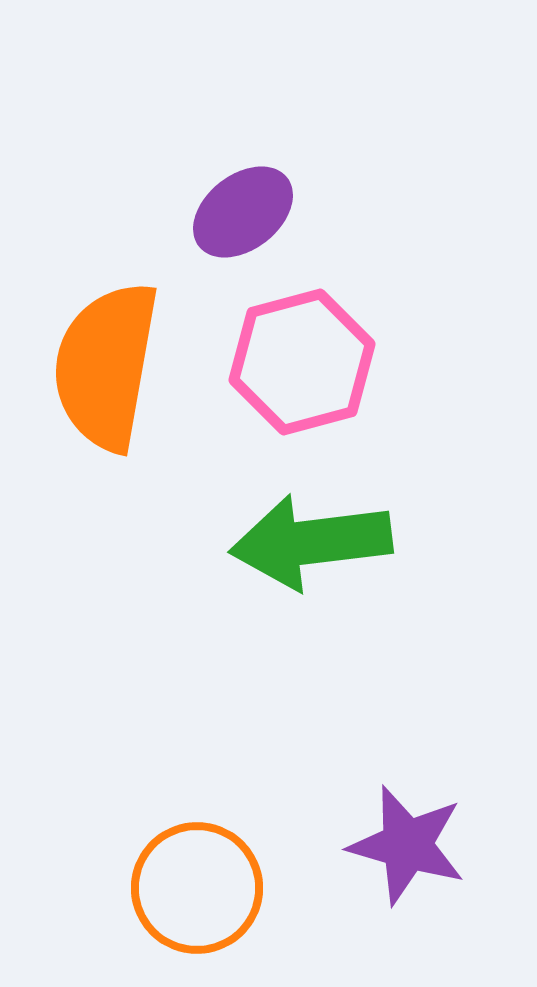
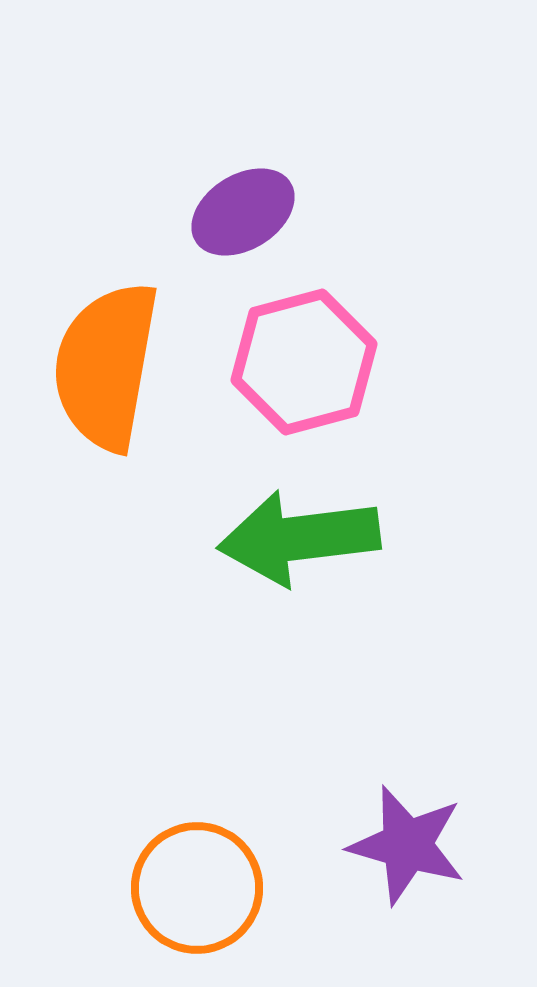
purple ellipse: rotated 6 degrees clockwise
pink hexagon: moved 2 px right
green arrow: moved 12 px left, 4 px up
